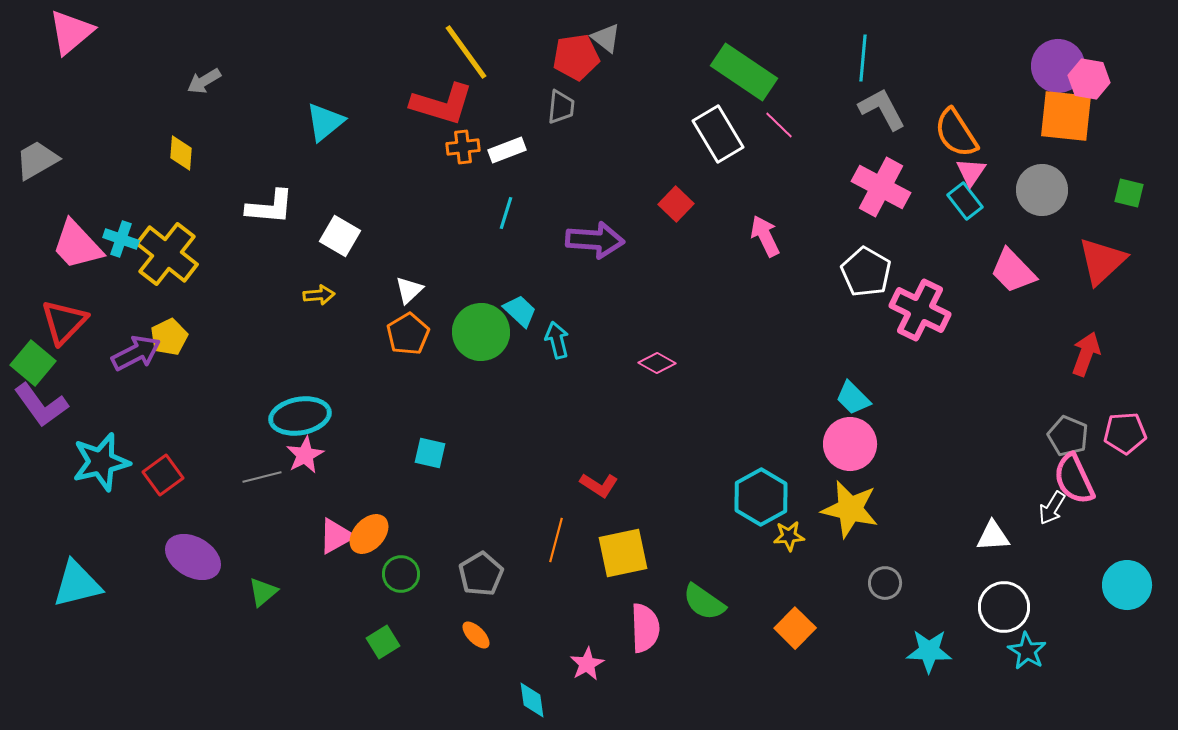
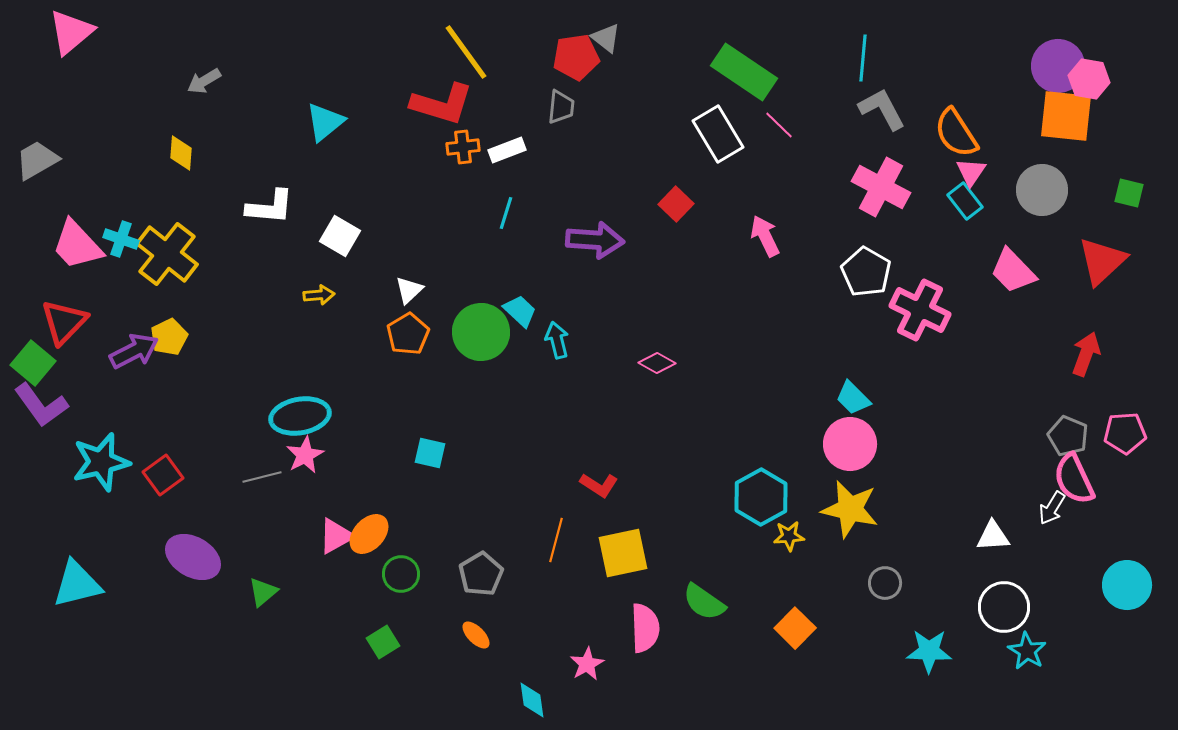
purple arrow at (136, 353): moved 2 px left, 2 px up
